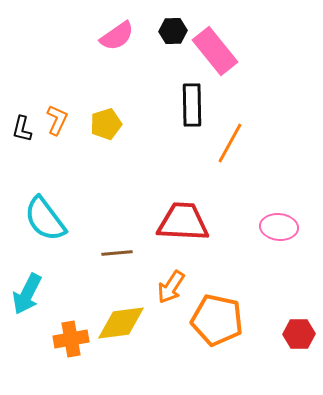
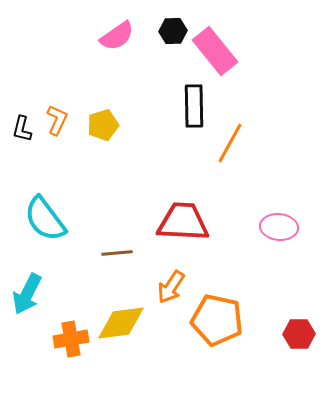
black rectangle: moved 2 px right, 1 px down
yellow pentagon: moved 3 px left, 1 px down
